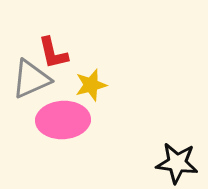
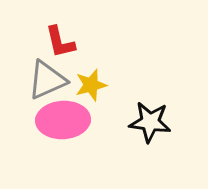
red L-shape: moved 7 px right, 11 px up
gray triangle: moved 16 px right, 1 px down
black star: moved 27 px left, 41 px up
